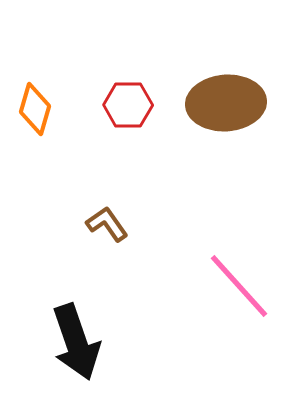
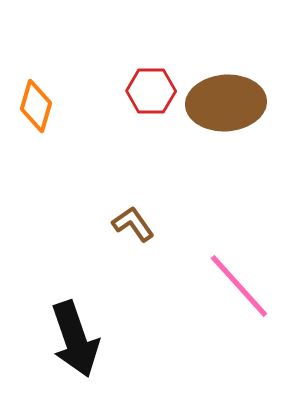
red hexagon: moved 23 px right, 14 px up
orange diamond: moved 1 px right, 3 px up
brown L-shape: moved 26 px right
black arrow: moved 1 px left, 3 px up
